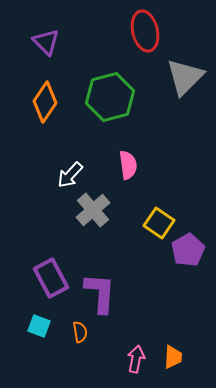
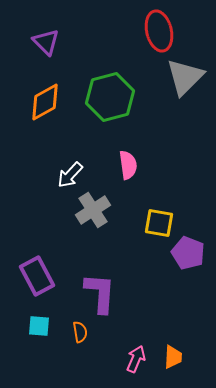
red ellipse: moved 14 px right
orange diamond: rotated 27 degrees clockwise
gray cross: rotated 8 degrees clockwise
yellow square: rotated 24 degrees counterclockwise
purple pentagon: moved 3 px down; rotated 20 degrees counterclockwise
purple rectangle: moved 14 px left, 2 px up
cyan square: rotated 15 degrees counterclockwise
pink arrow: rotated 12 degrees clockwise
